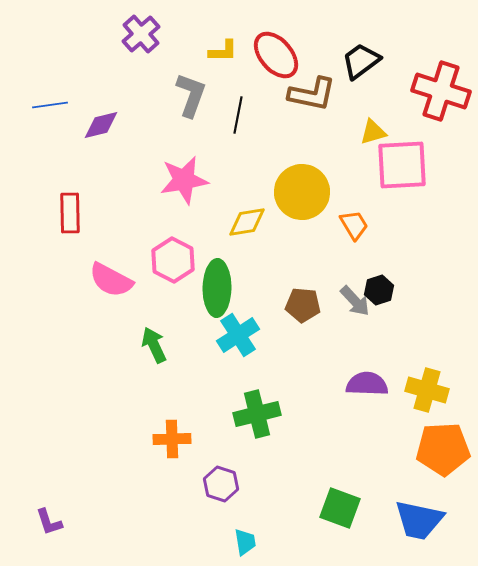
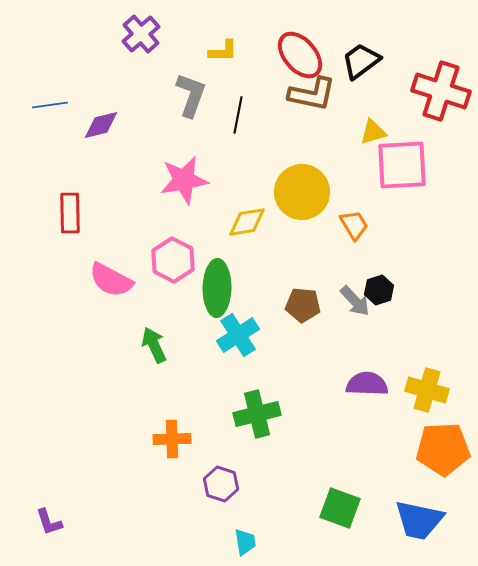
red ellipse: moved 24 px right
